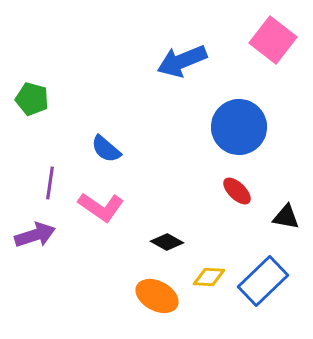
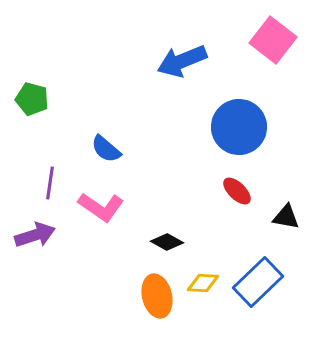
yellow diamond: moved 6 px left, 6 px down
blue rectangle: moved 5 px left, 1 px down
orange ellipse: rotated 48 degrees clockwise
